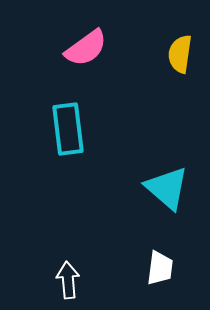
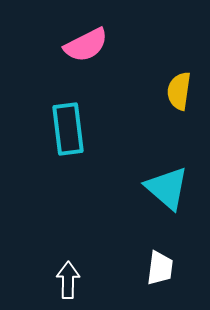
pink semicircle: moved 3 px up; rotated 9 degrees clockwise
yellow semicircle: moved 1 px left, 37 px down
white arrow: rotated 6 degrees clockwise
